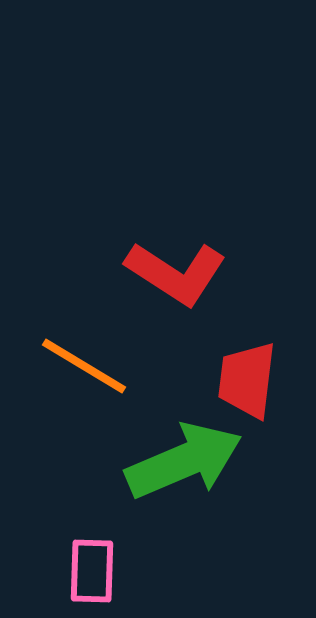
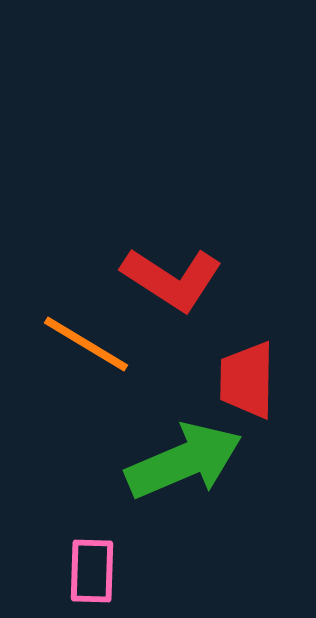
red L-shape: moved 4 px left, 6 px down
orange line: moved 2 px right, 22 px up
red trapezoid: rotated 6 degrees counterclockwise
